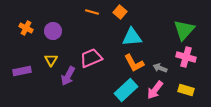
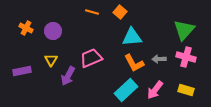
gray arrow: moved 1 px left, 9 px up; rotated 24 degrees counterclockwise
